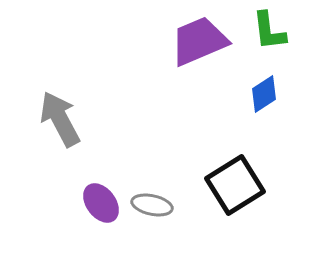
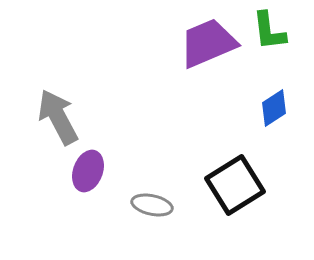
purple trapezoid: moved 9 px right, 2 px down
blue diamond: moved 10 px right, 14 px down
gray arrow: moved 2 px left, 2 px up
purple ellipse: moved 13 px left, 32 px up; rotated 57 degrees clockwise
